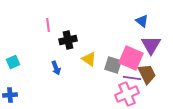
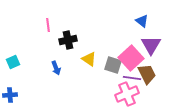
pink square: rotated 25 degrees clockwise
